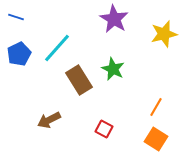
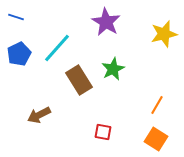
purple star: moved 8 px left, 3 px down
green star: rotated 20 degrees clockwise
orange line: moved 1 px right, 2 px up
brown arrow: moved 10 px left, 5 px up
red square: moved 1 px left, 3 px down; rotated 18 degrees counterclockwise
